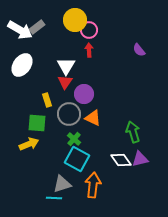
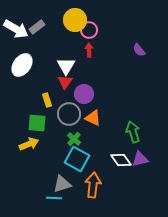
white arrow: moved 4 px left, 1 px up
